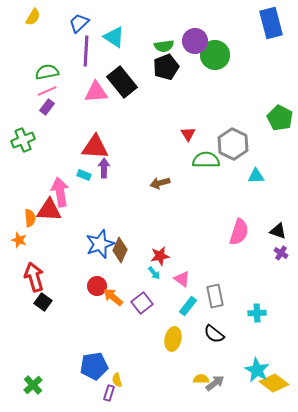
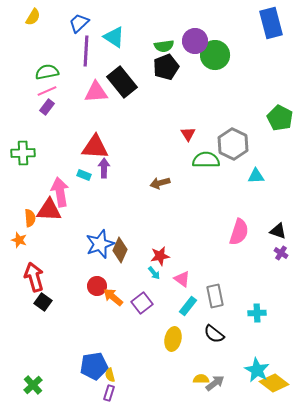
green cross at (23, 140): moved 13 px down; rotated 20 degrees clockwise
yellow semicircle at (117, 380): moved 7 px left, 5 px up
